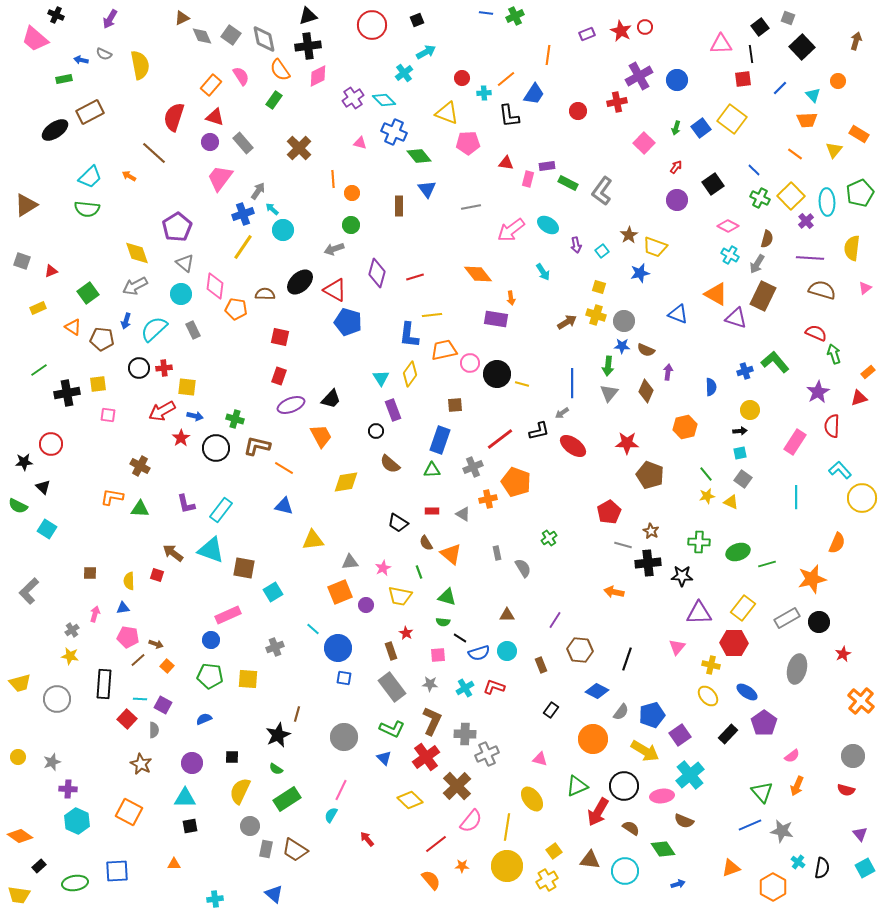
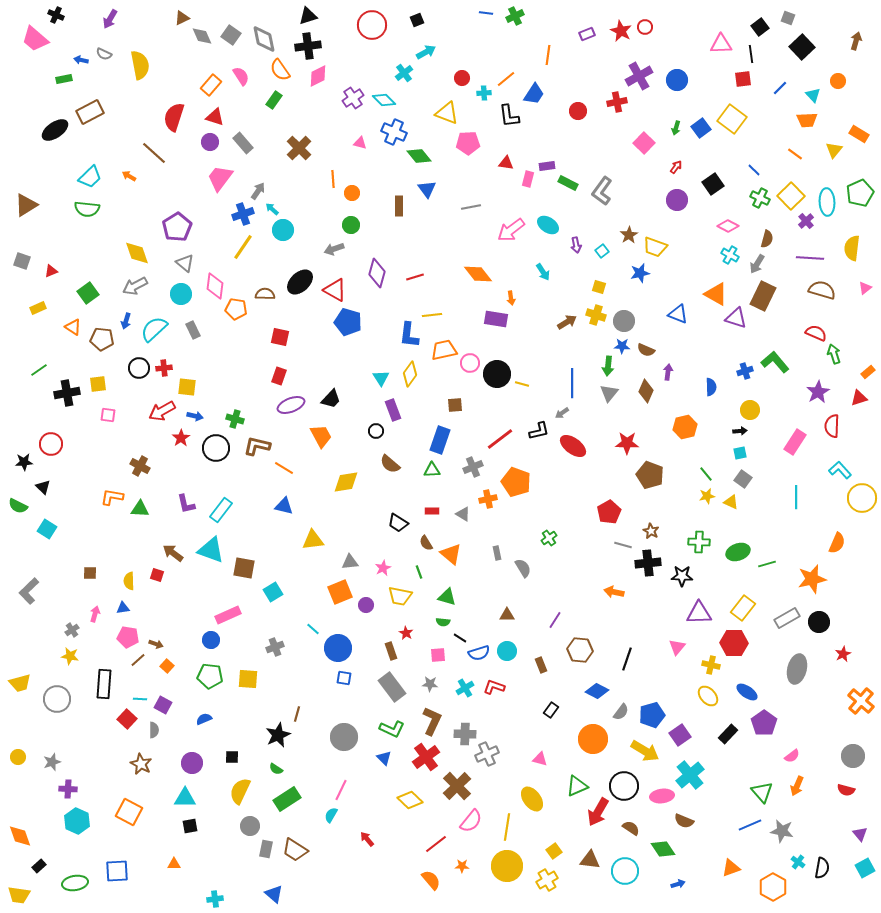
orange diamond at (20, 836): rotated 35 degrees clockwise
